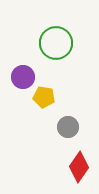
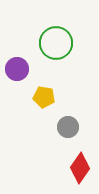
purple circle: moved 6 px left, 8 px up
red diamond: moved 1 px right, 1 px down
